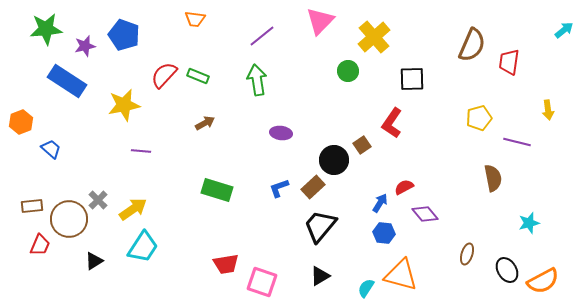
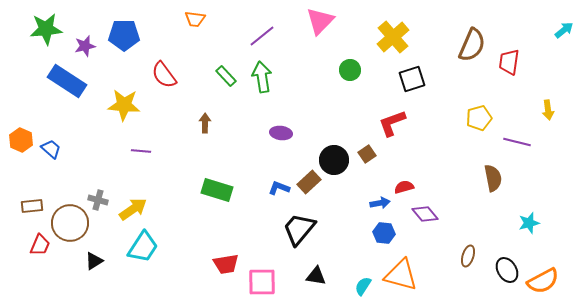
blue pentagon at (124, 35): rotated 20 degrees counterclockwise
yellow cross at (374, 37): moved 19 px right
green circle at (348, 71): moved 2 px right, 1 px up
red semicircle at (164, 75): rotated 80 degrees counterclockwise
green rectangle at (198, 76): moved 28 px right; rotated 25 degrees clockwise
black square at (412, 79): rotated 16 degrees counterclockwise
green arrow at (257, 80): moved 5 px right, 3 px up
yellow star at (124, 105): rotated 16 degrees clockwise
orange hexagon at (21, 122): moved 18 px down; rotated 15 degrees counterclockwise
brown arrow at (205, 123): rotated 60 degrees counterclockwise
red L-shape at (392, 123): rotated 36 degrees clockwise
brown square at (362, 145): moved 5 px right, 9 px down
brown rectangle at (313, 187): moved 4 px left, 5 px up
red semicircle at (404, 187): rotated 12 degrees clockwise
blue L-shape at (279, 188): rotated 40 degrees clockwise
gray cross at (98, 200): rotated 30 degrees counterclockwise
blue arrow at (380, 203): rotated 48 degrees clockwise
brown circle at (69, 219): moved 1 px right, 4 px down
black trapezoid at (320, 226): moved 21 px left, 3 px down
brown ellipse at (467, 254): moved 1 px right, 2 px down
black triangle at (320, 276): moved 4 px left; rotated 40 degrees clockwise
pink square at (262, 282): rotated 20 degrees counterclockwise
cyan semicircle at (366, 288): moved 3 px left, 2 px up
